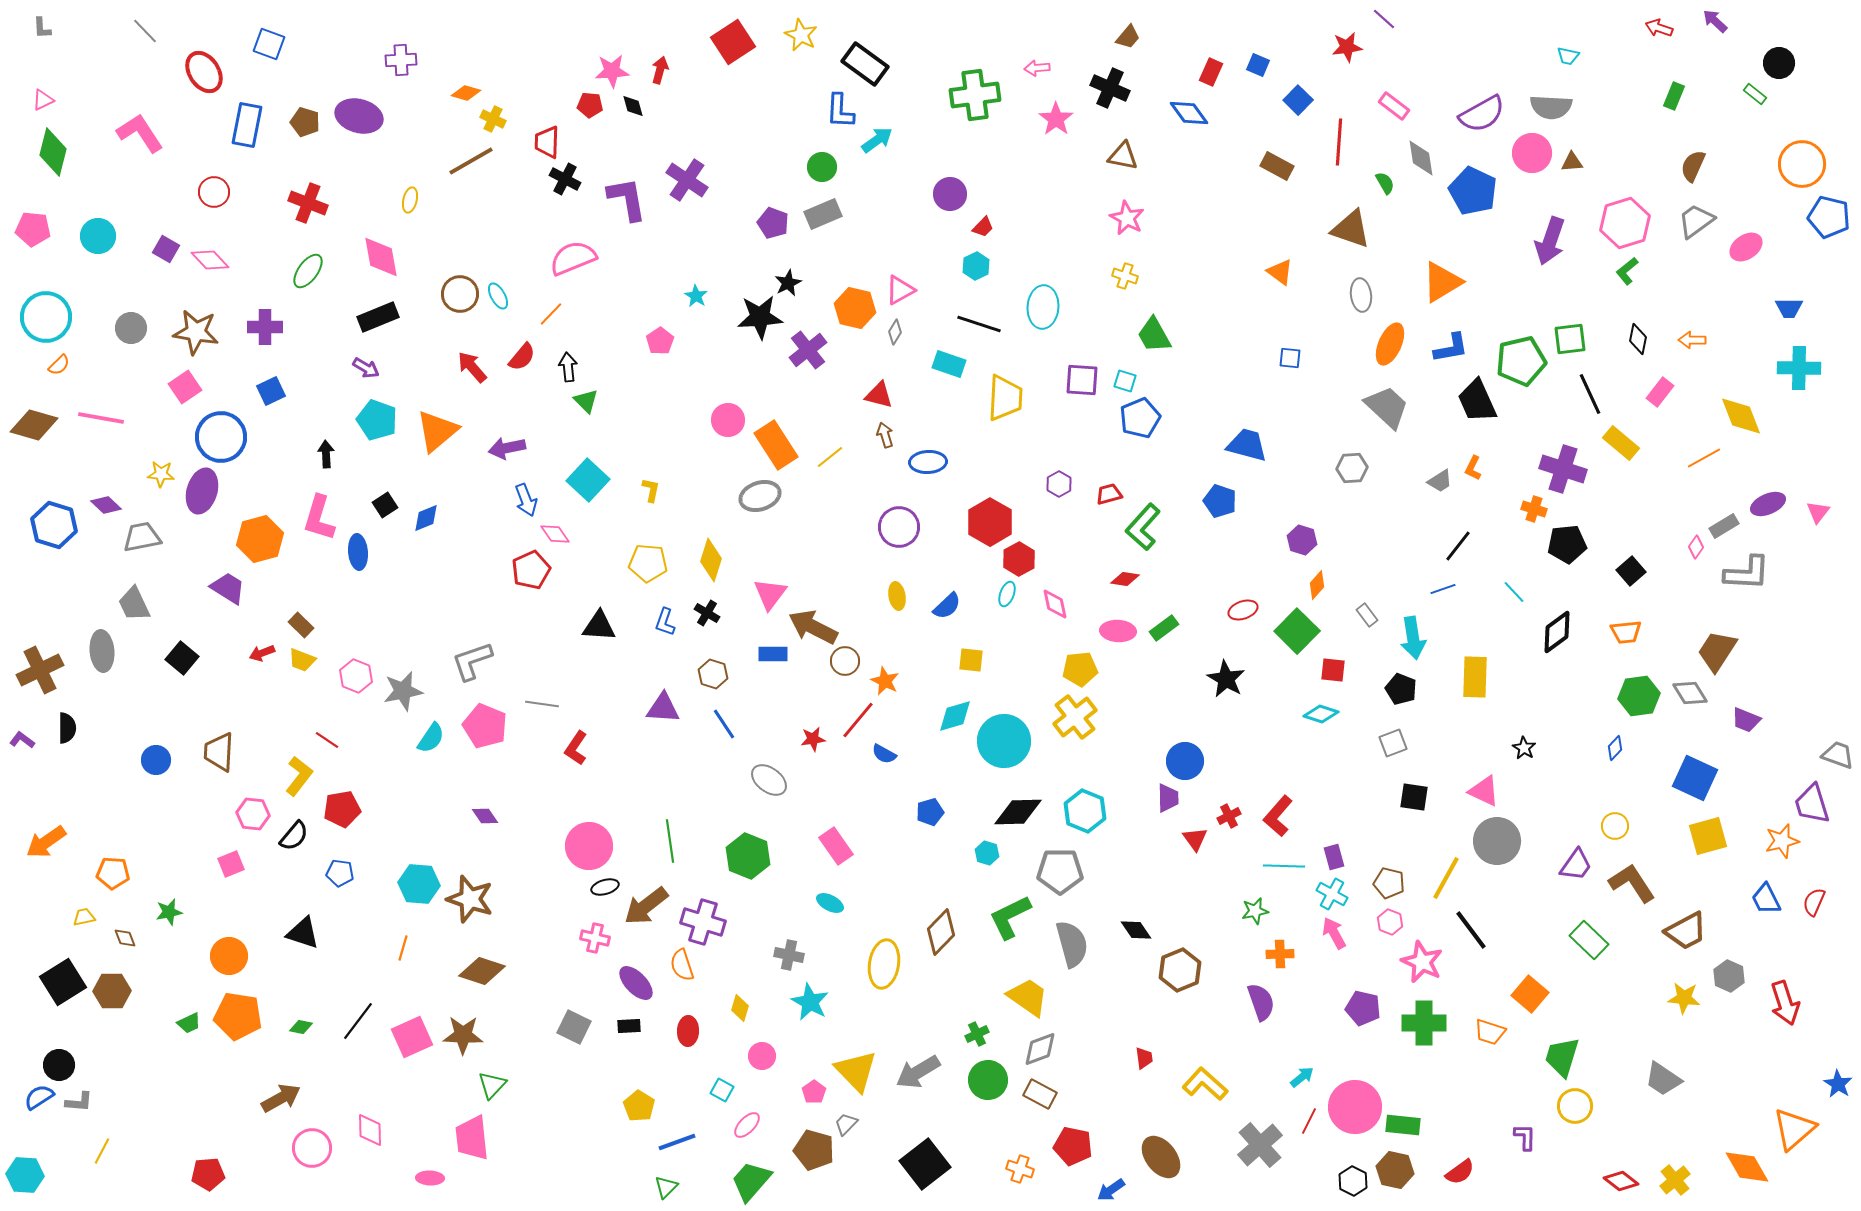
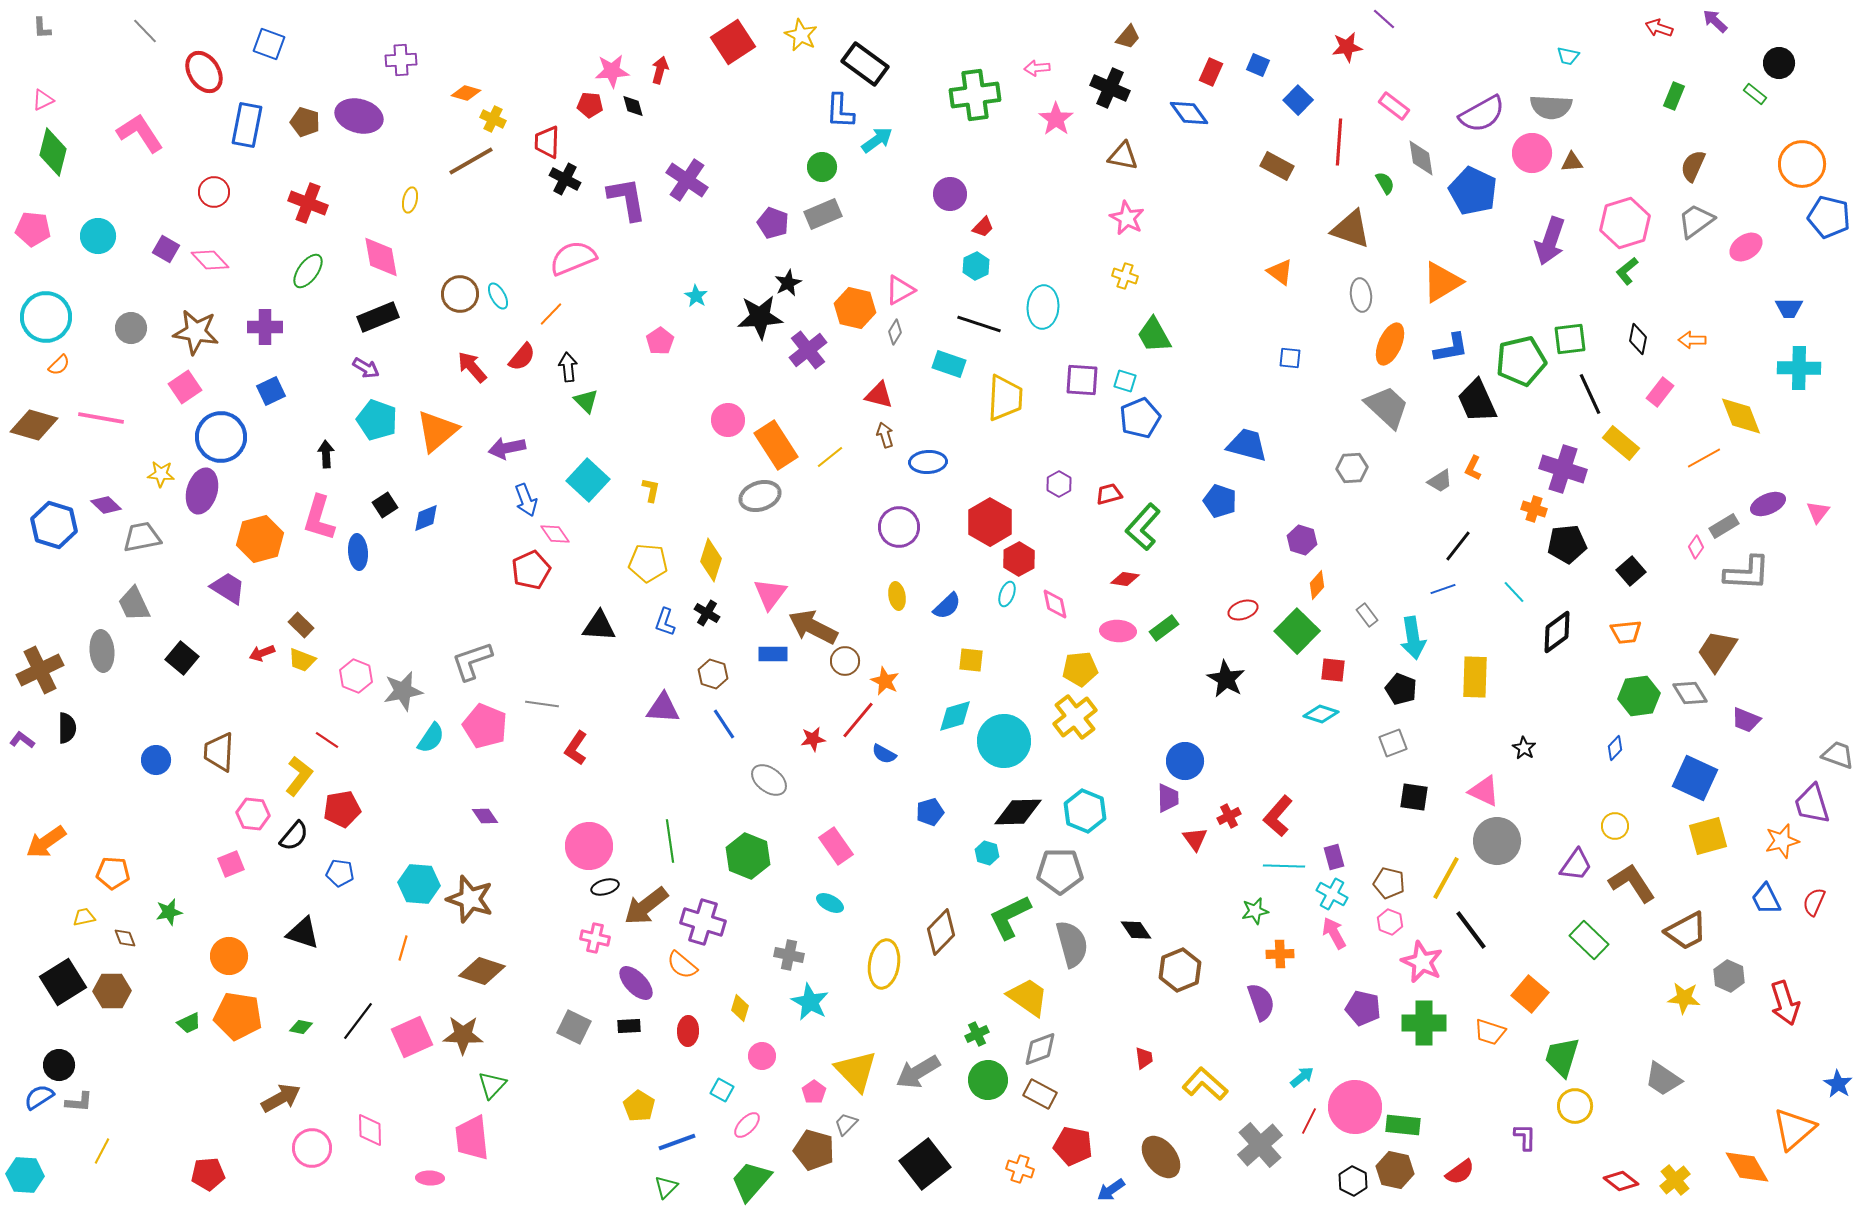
orange semicircle at (682, 965): rotated 32 degrees counterclockwise
